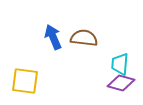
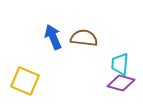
yellow square: rotated 16 degrees clockwise
